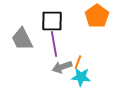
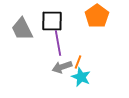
gray trapezoid: moved 10 px up
purple line: moved 4 px right, 1 px up
cyan star: rotated 18 degrees clockwise
